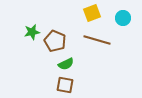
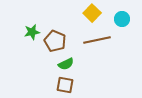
yellow square: rotated 24 degrees counterclockwise
cyan circle: moved 1 px left, 1 px down
brown line: rotated 28 degrees counterclockwise
